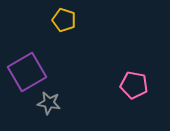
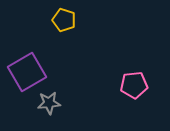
pink pentagon: rotated 16 degrees counterclockwise
gray star: rotated 15 degrees counterclockwise
